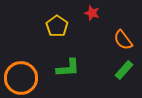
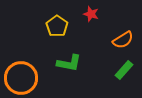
red star: moved 1 px left, 1 px down
orange semicircle: rotated 85 degrees counterclockwise
green L-shape: moved 1 px right, 5 px up; rotated 15 degrees clockwise
